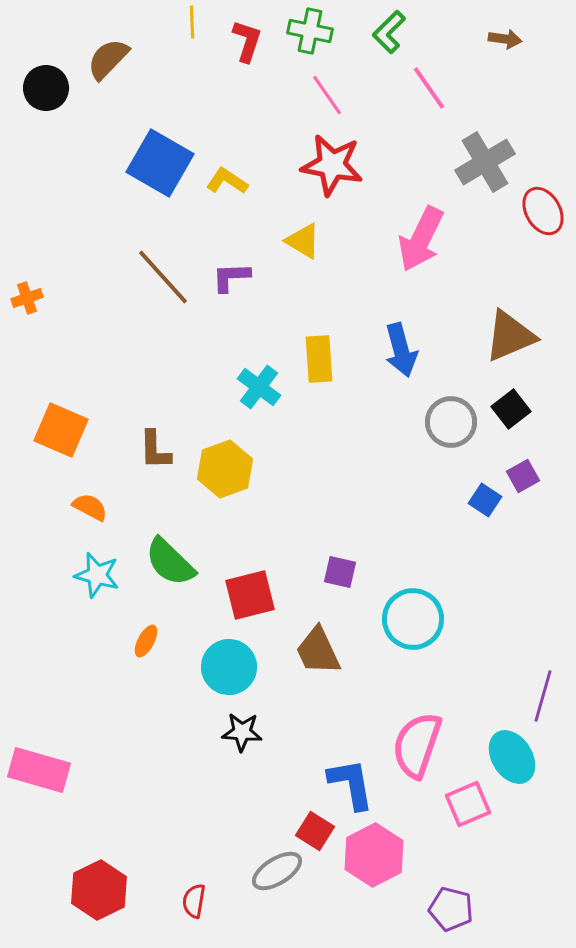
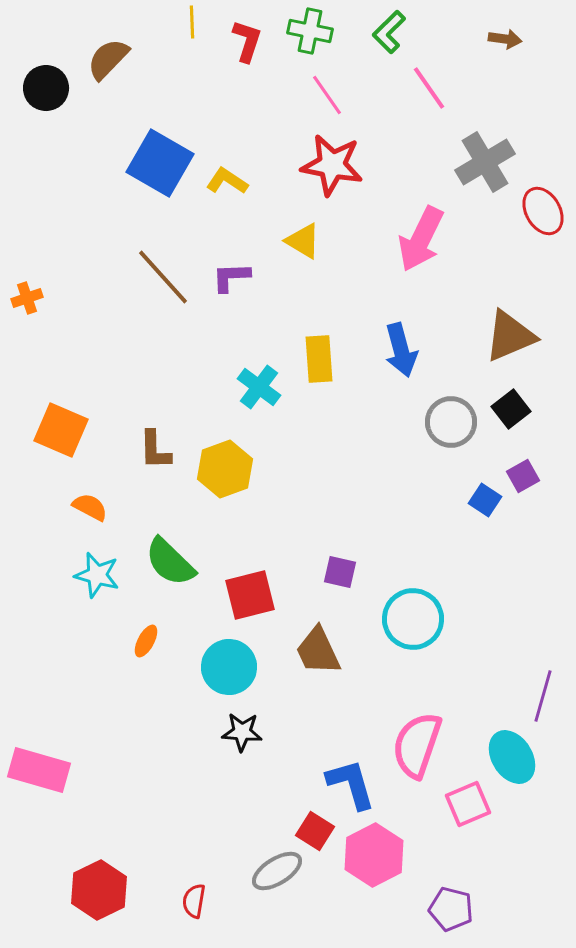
blue L-shape at (351, 784): rotated 6 degrees counterclockwise
